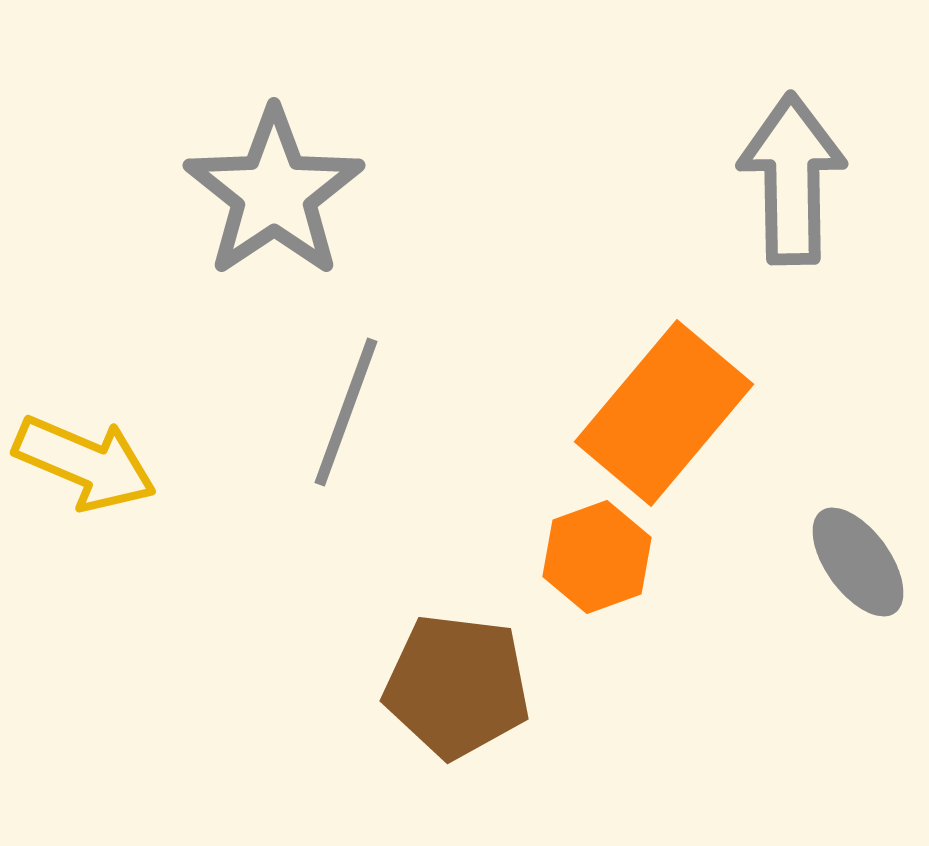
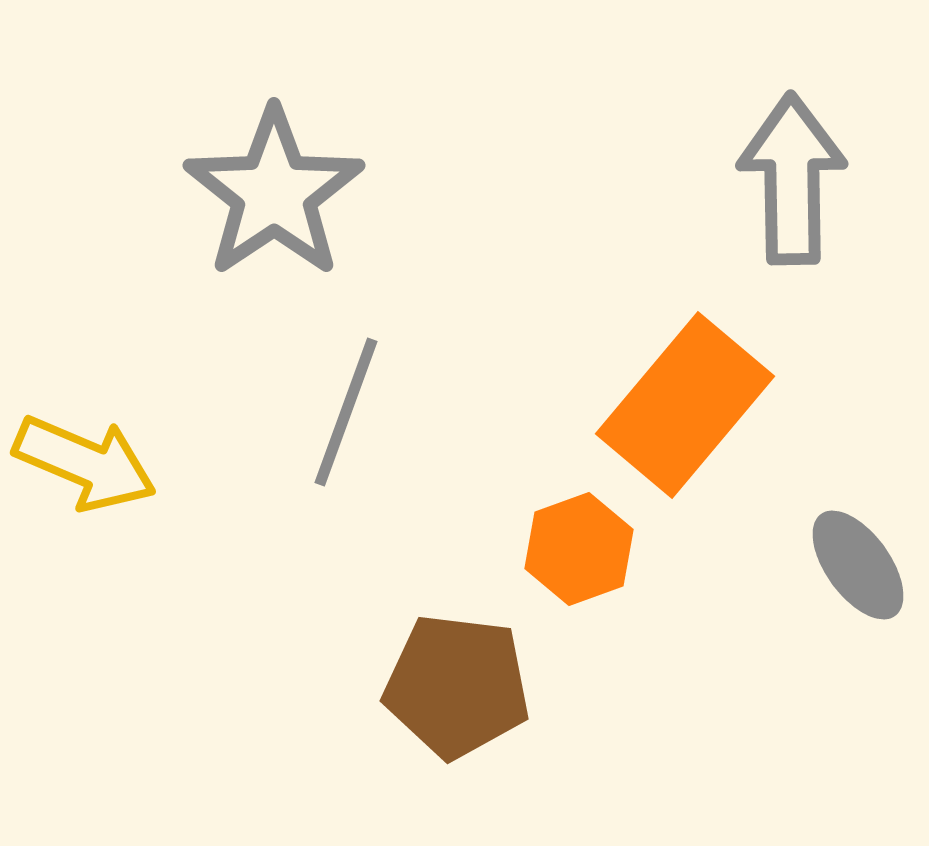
orange rectangle: moved 21 px right, 8 px up
orange hexagon: moved 18 px left, 8 px up
gray ellipse: moved 3 px down
